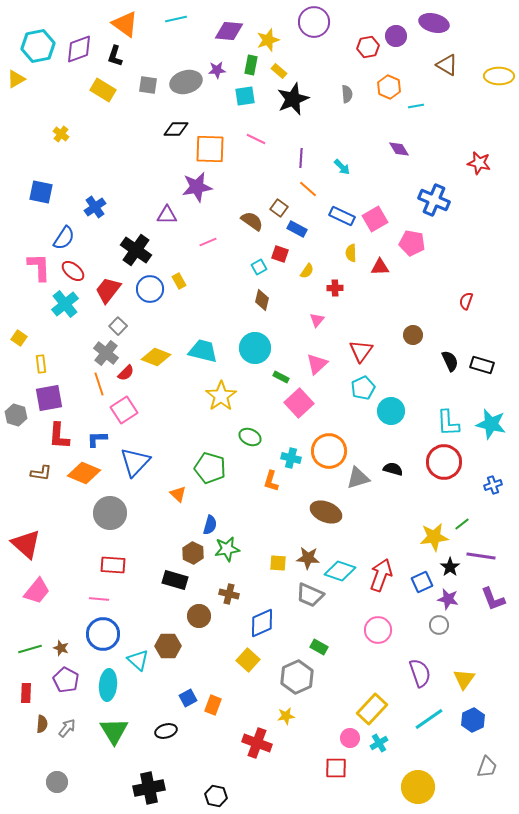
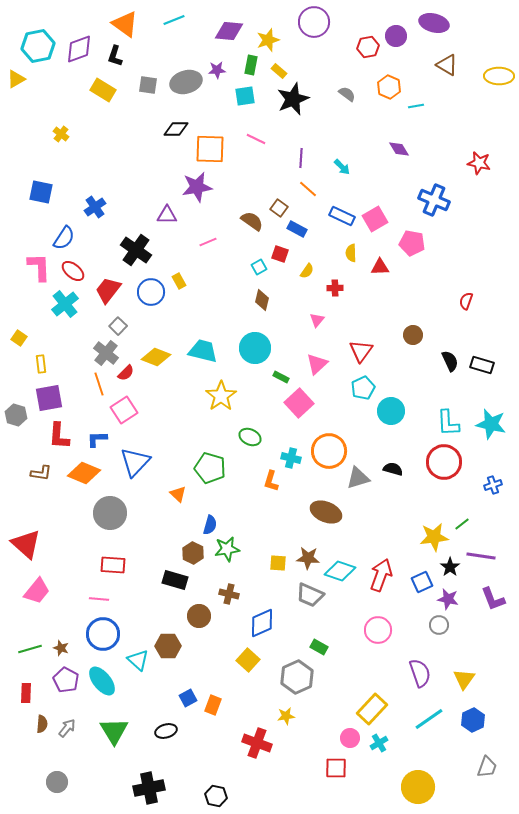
cyan line at (176, 19): moved 2 px left, 1 px down; rotated 10 degrees counterclockwise
gray semicircle at (347, 94): rotated 48 degrees counterclockwise
blue circle at (150, 289): moved 1 px right, 3 px down
cyan ellipse at (108, 685): moved 6 px left, 4 px up; rotated 44 degrees counterclockwise
